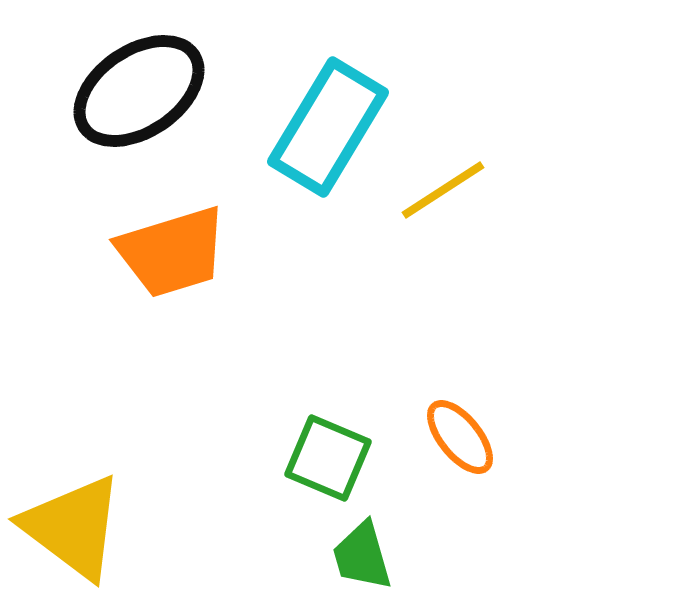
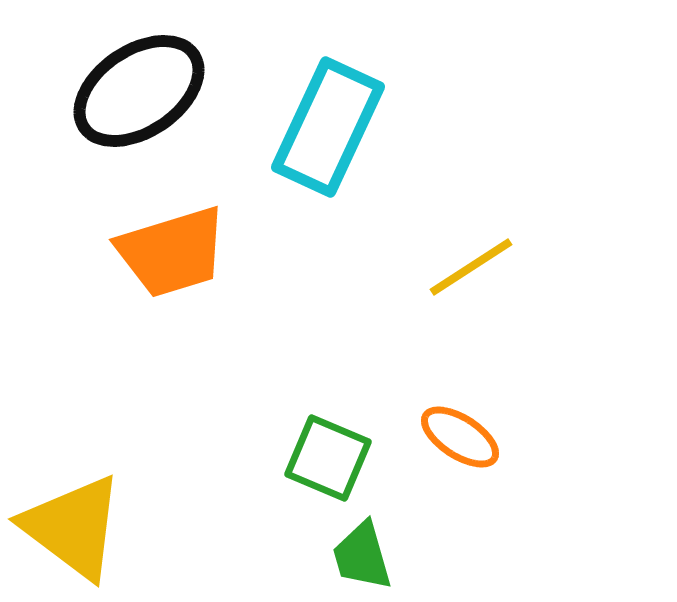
cyan rectangle: rotated 6 degrees counterclockwise
yellow line: moved 28 px right, 77 px down
orange ellipse: rotated 18 degrees counterclockwise
